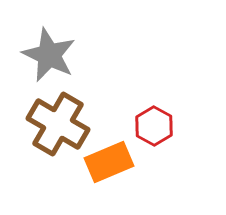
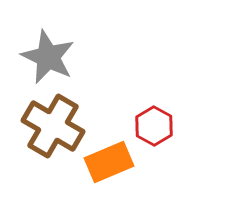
gray star: moved 1 px left, 2 px down
brown cross: moved 5 px left, 2 px down
